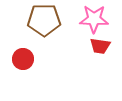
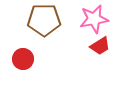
pink star: rotated 12 degrees counterclockwise
red trapezoid: rotated 40 degrees counterclockwise
